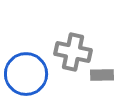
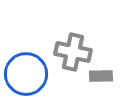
gray rectangle: moved 1 px left, 1 px down
